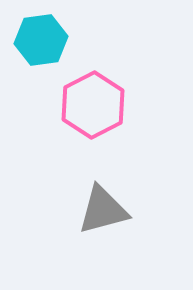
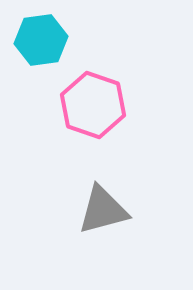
pink hexagon: rotated 14 degrees counterclockwise
